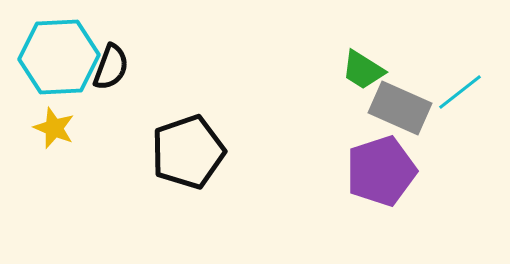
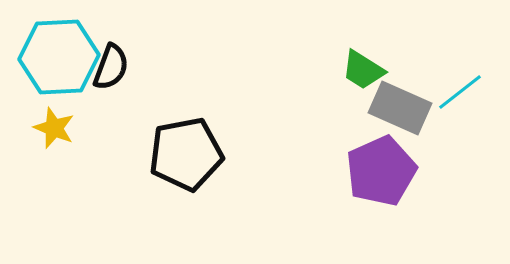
black pentagon: moved 2 px left, 2 px down; rotated 8 degrees clockwise
purple pentagon: rotated 6 degrees counterclockwise
